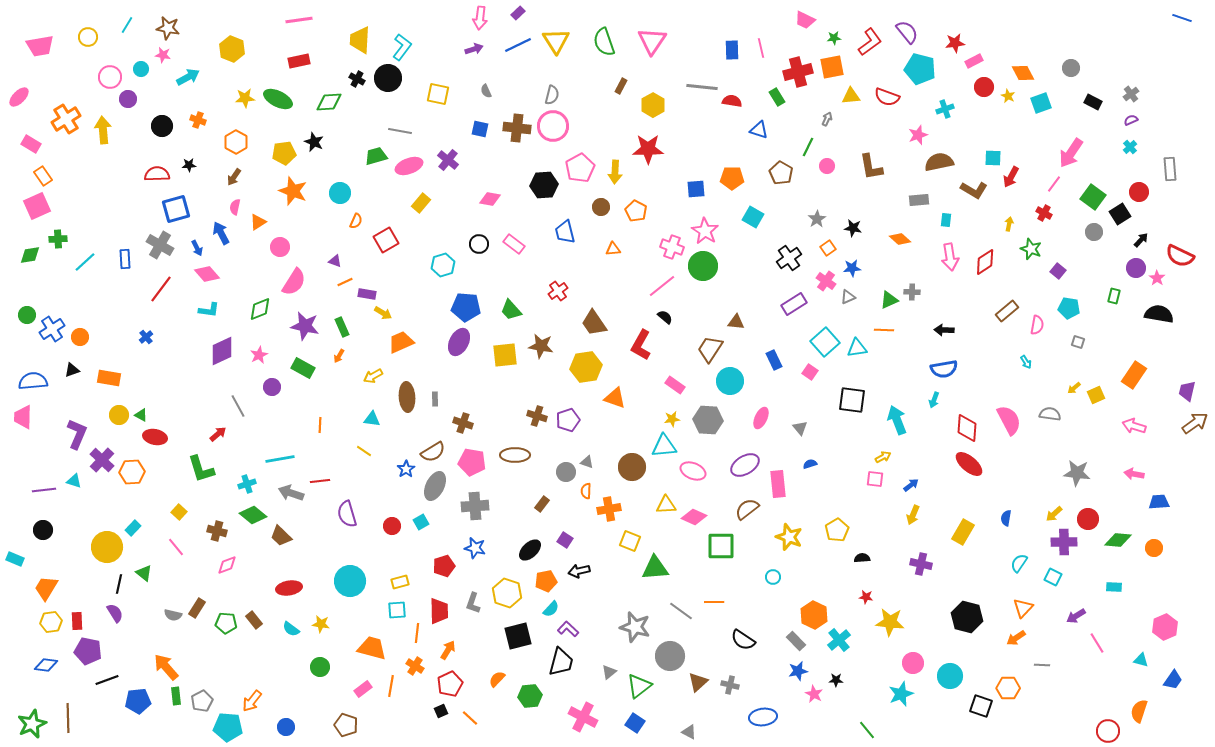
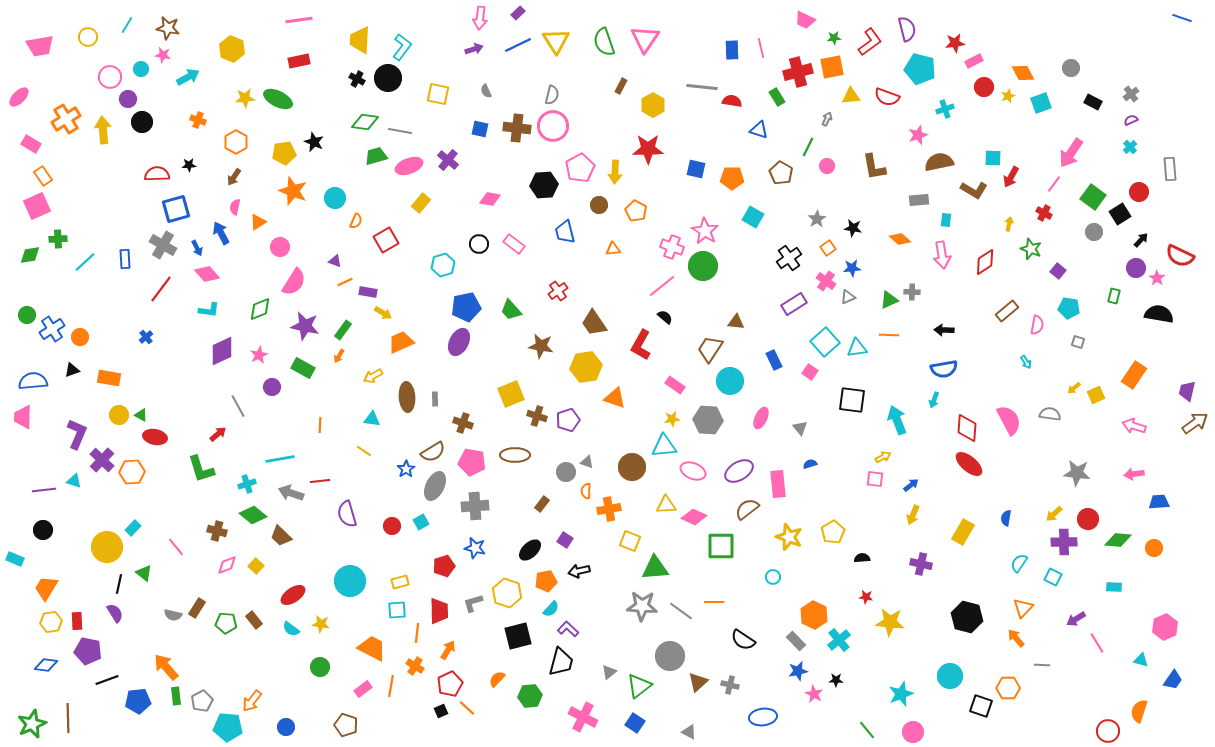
purple semicircle at (907, 32): moved 3 px up; rotated 25 degrees clockwise
pink triangle at (652, 41): moved 7 px left, 2 px up
yellow star at (1008, 96): rotated 24 degrees clockwise
green diamond at (329, 102): moved 36 px right, 20 px down; rotated 12 degrees clockwise
black circle at (162, 126): moved 20 px left, 4 px up
brown L-shape at (871, 167): moved 3 px right
blue square at (696, 189): moved 20 px up; rotated 18 degrees clockwise
cyan circle at (340, 193): moved 5 px left, 5 px down
brown circle at (601, 207): moved 2 px left, 2 px up
gray cross at (160, 245): moved 3 px right
pink arrow at (950, 257): moved 8 px left, 2 px up
purple rectangle at (367, 294): moved 1 px right, 2 px up
blue pentagon at (466, 307): rotated 16 degrees counterclockwise
green rectangle at (342, 327): moved 1 px right, 3 px down; rotated 60 degrees clockwise
orange line at (884, 330): moved 5 px right, 5 px down
yellow square at (505, 355): moved 6 px right, 39 px down; rotated 16 degrees counterclockwise
purple ellipse at (745, 465): moved 6 px left, 6 px down
pink arrow at (1134, 474): rotated 18 degrees counterclockwise
yellow square at (179, 512): moved 77 px right, 54 px down
yellow pentagon at (837, 530): moved 4 px left, 2 px down
red ellipse at (289, 588): moved 4 px right, 7 px down; rotated 25 degrees counterclockwise
gray L-shape at (473, 603): rotated 55 degrees clockwise
purple arrow at (1076, 616): moved 3 px down
gray star at (635, 627): moved 7 px right, 21 px up; rotated 12 degrees counterclockwise
orange arrow at (1016, 638): rotated 84 degrees clockwise
orange trapezoid at (372, 648): rotated 12 degrees clockwise
pink circle at (913, 663): moved 69 px down
orange line at (470, 718): moved 3 px left, 10 px up
